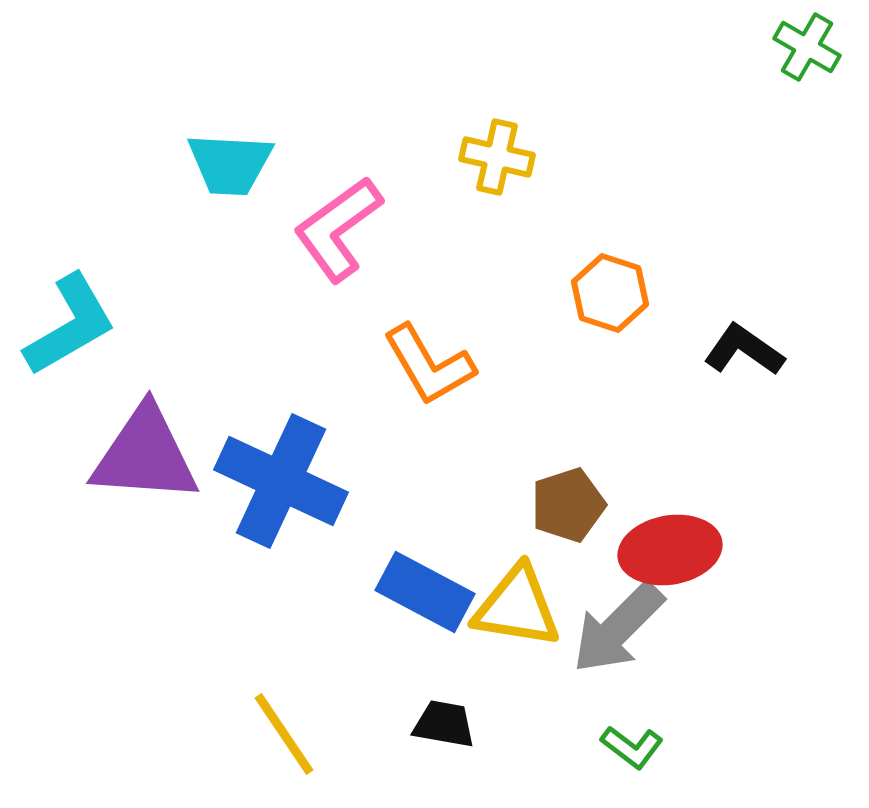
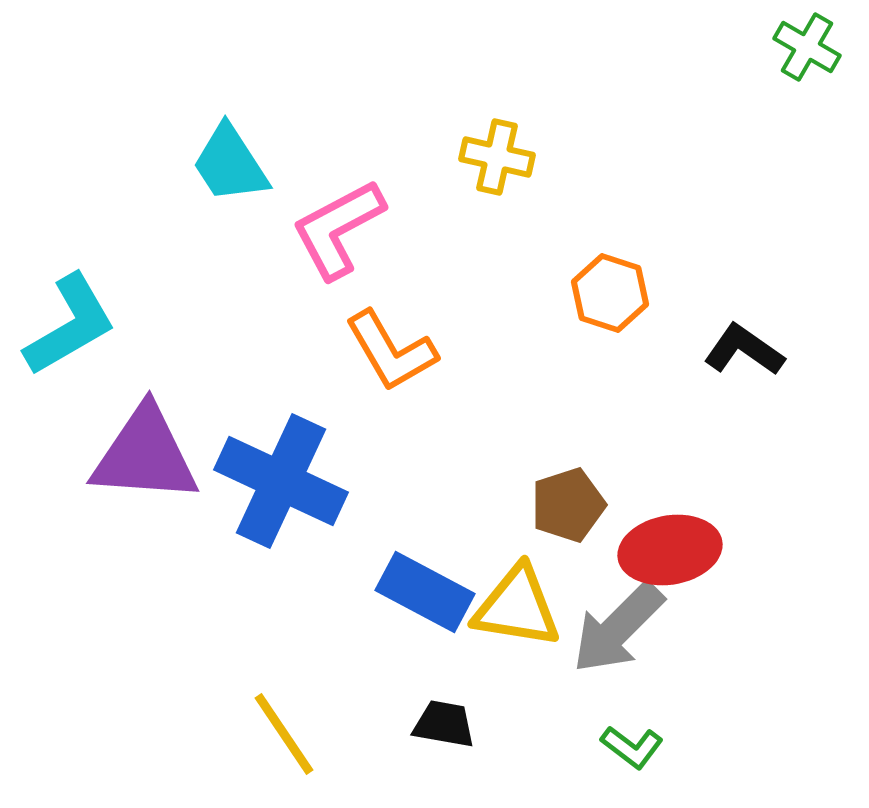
cyan trapezoid: rotated 54 degrees clockwise
pink L-shape: rotated 8 degrees clockwise
orange L-shape: moved 38 px left, 14 px up
